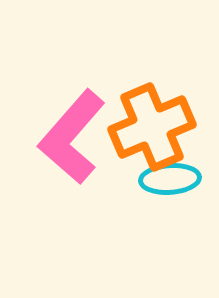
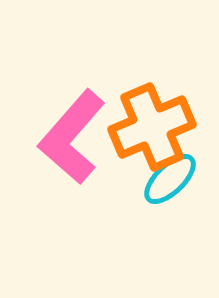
cyan ellipse: rotated 40 degrees counterclockwise
